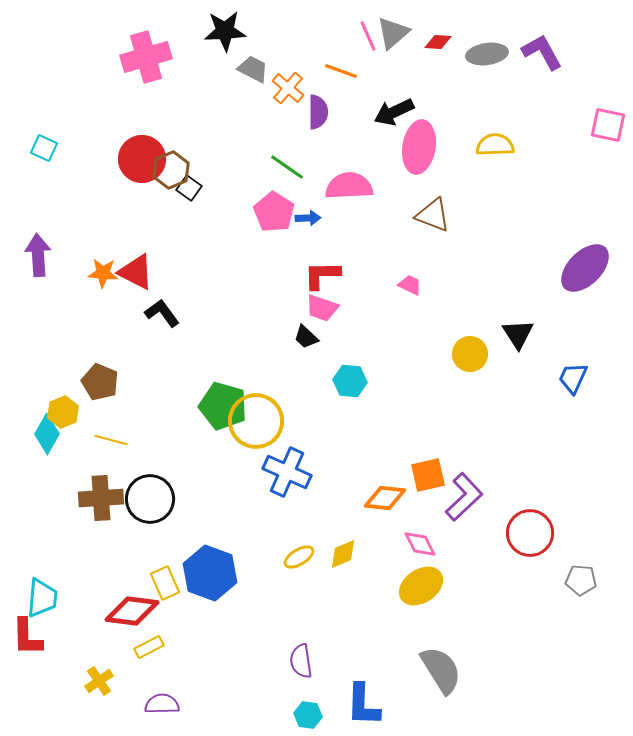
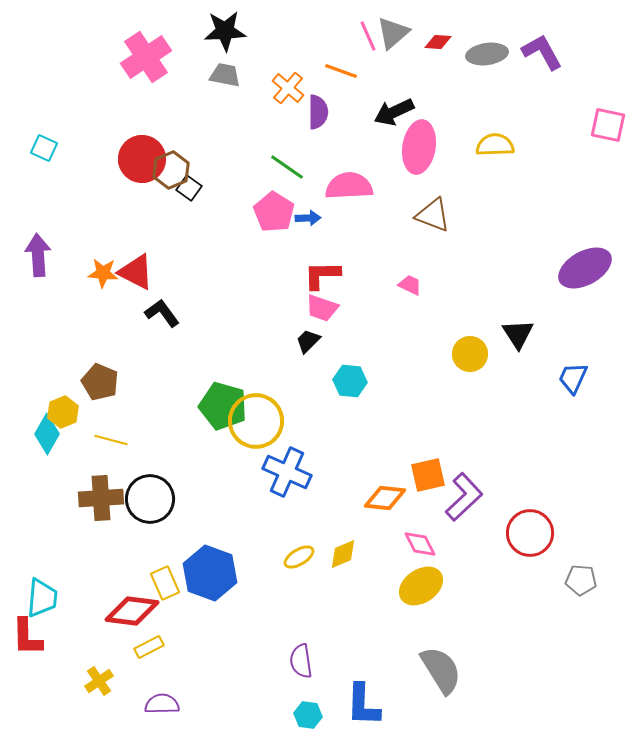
pink cross at (146, 57): rotated 18 degrees counterclockwise
gray trapezoid at (253, 69): moved 28 px left, 6 px down; rotated 16 degrees counterclockwise
purple ellipse at (585, 268): rotated 16 degrees clockwise
black trapezoid at (306, 337): moved 2 px right, 4 px down; rotated 92 degrees clockwise
